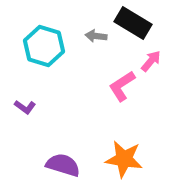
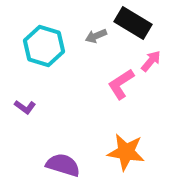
gray arrow: rotated 30 degrees counterclockwise
pink L-shape: moved 1 px left, 2 px up
orange star: moved 2 px right, 7 px up
